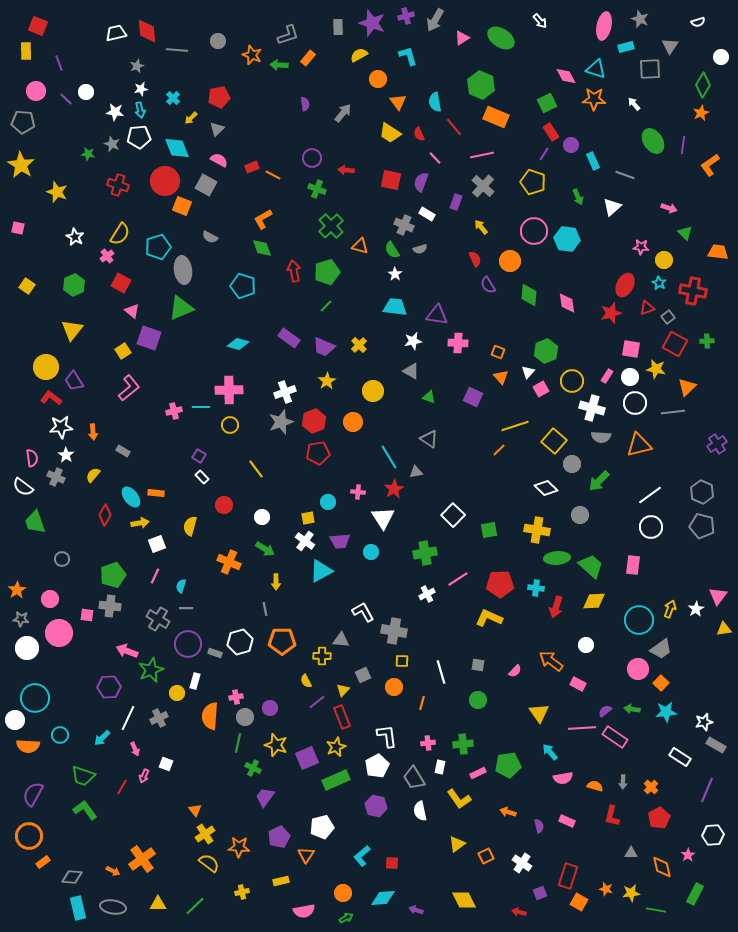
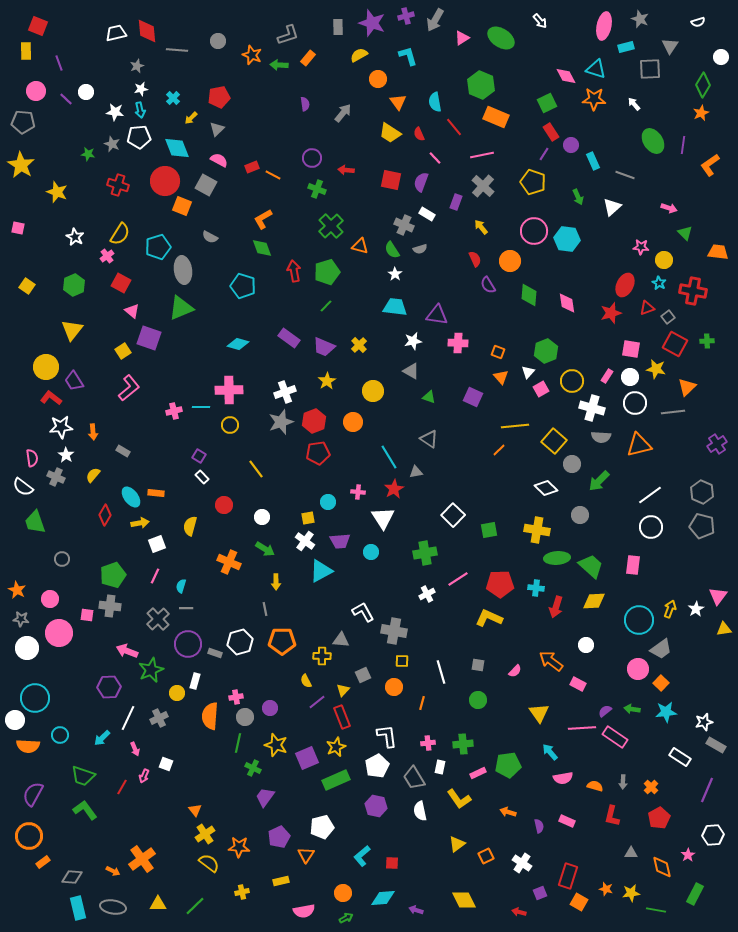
yellow line at (515, 426): rotated 12 degrees clockwise
orange star at (17, 590): rotated 12 degrees counterclockwise
gray cross at (158, 619): rotated 15 degrees clockwise
